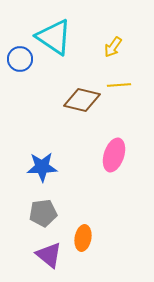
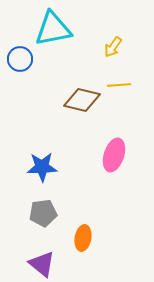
cyan triangle: moved 1 px left, 8 px up; rotated 45 degrees counterclockwise
purple triangle: moved 7 px left, 9 px down
